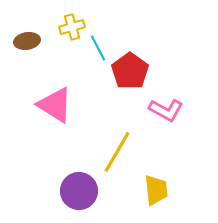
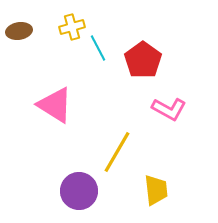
brown ellipse: moved 8 px left, 10 px up
red pentagon: moved 13 px right, 11 px up
pink L-shape: moved 3 px right, 1 px up
